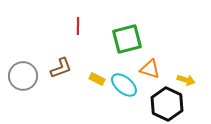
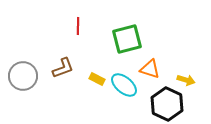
brown L-shape: moved 2 px right
